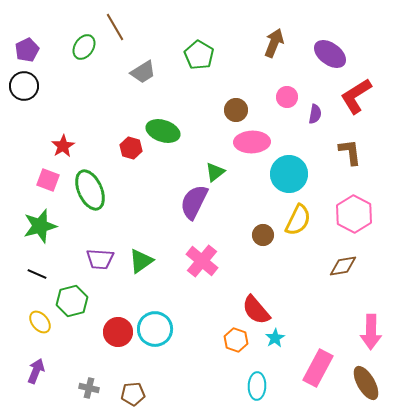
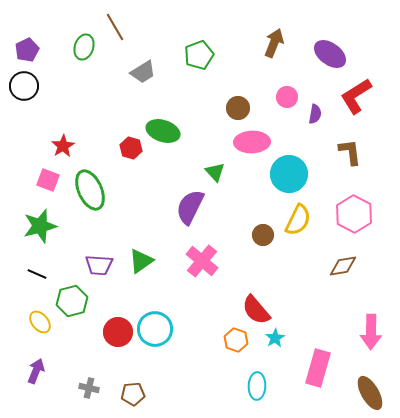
green ellipse at (84, 47): rotated 15 degrees counterclockwise
green pentagon at (199, 55): rotated 20 degrees clockwise
brown circle at (236, 110): moved 2 px right, 2 px up
green triangle at (215, 172): rotated 35 degrees counterclockwise
purple semicircle at (194, 202): moved 4 px left, 5 px down
purple trapezoid at (100, 259): moved 1 px left, 6 px down
pink rectangle at (318, 368): rotated 12 degrees counterclockwise
brown ellipse at (366, 383): moved 4 px right, 10 px down
